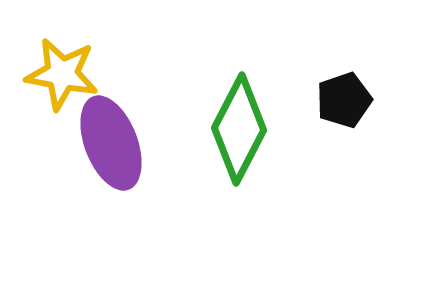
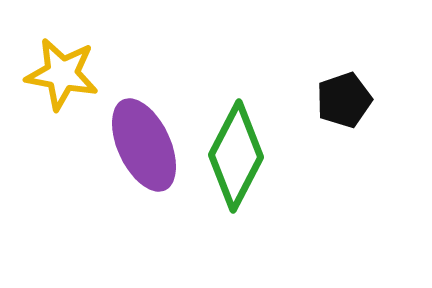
green diamond: moved 3 px left, 27 px down
purple ellipse: moved 33 px right, 2 px down; rotated 4 degrees counterclockwise
